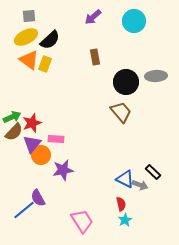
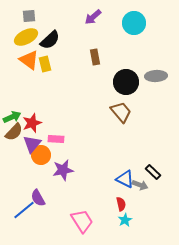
cyan circle: moved 2 px down
yellow rectangle: rotated 35 degrees counterclockwise
